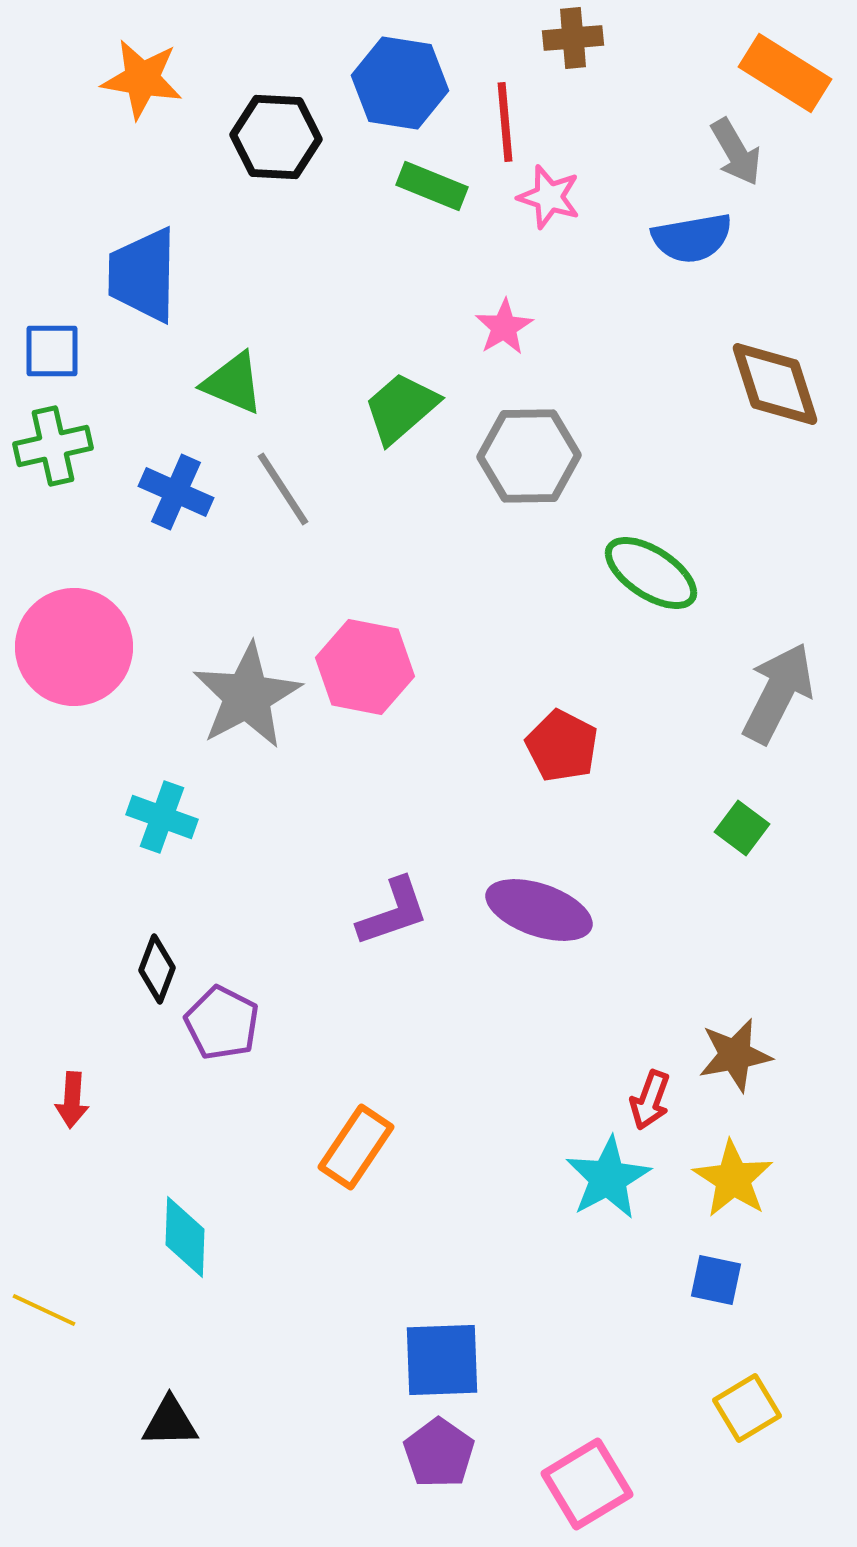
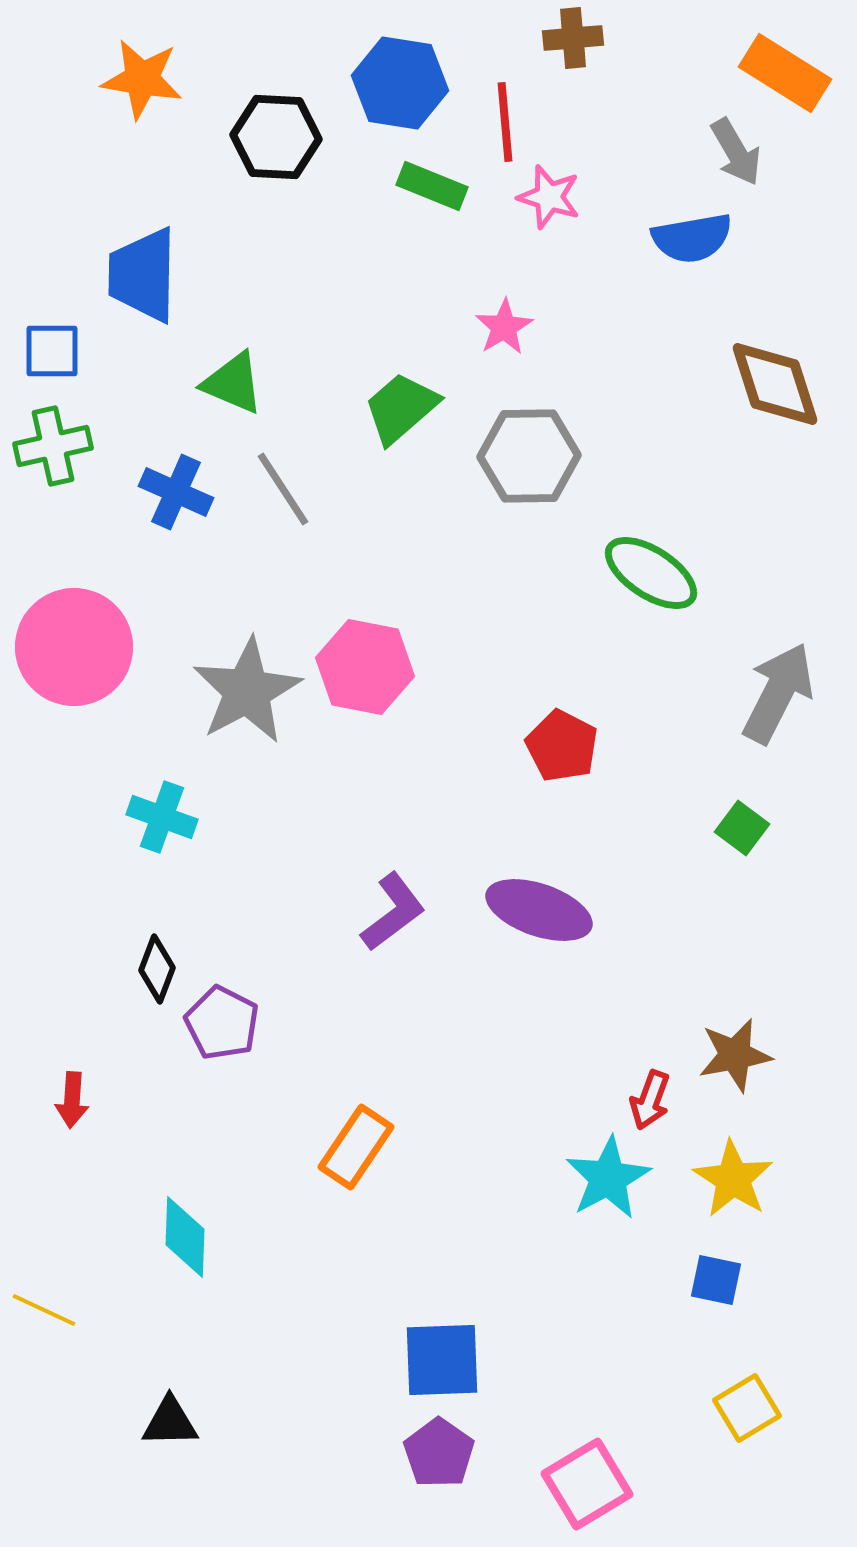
gray star at (247, 696): moved 5 px up
purple L-shape at (393, 912): rotated 18 degrees counterclockwise
